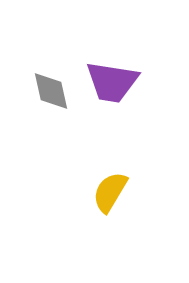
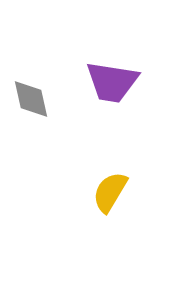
gray diamond: moved 20 px left, 8 px down
